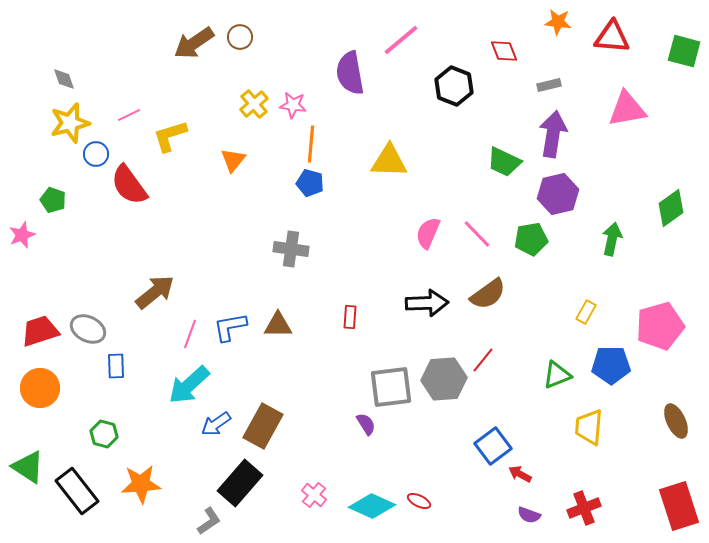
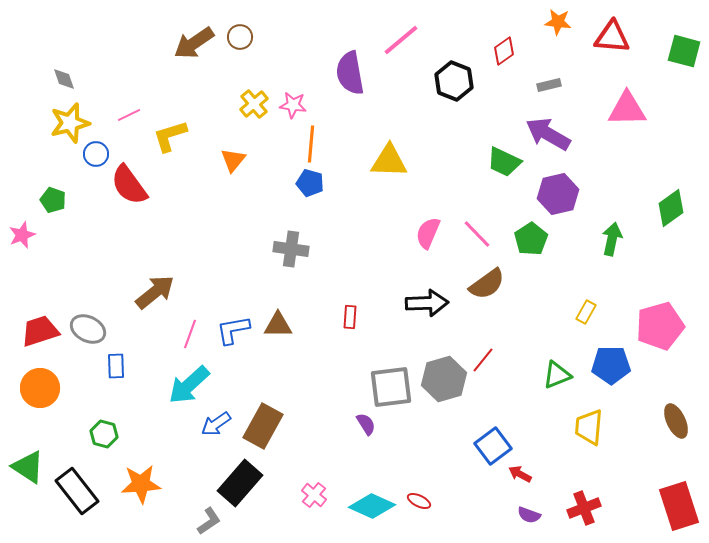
red diamond at (504, 51): rotated 76 degrees clockwise
black hexagon at (454, 86): moved 5 px up
pink triangle at (627, 109): rotated 9 degrees clockwise
purple arrow at (553, 134): moved 5 px left; rotated 69 degrees counterclockwise
green pentagon at (531, 239): rotated 24 degrees counterclockwise
brown semicircle at (488, 294): moved 1 px left, 10 px up
blue L-shape at (230, 327): moved 3 px right, 3 px down
gray hexagon at (444, 379): rotated 12 degrees counterclockwise
